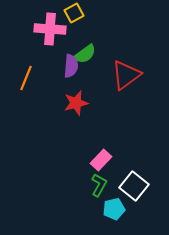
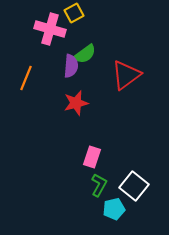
pink cross: rotated 12 degrees clockwise
pink rectangle: moved 9 px left, 3 px up; rotated 25 degrees counterclockwise
